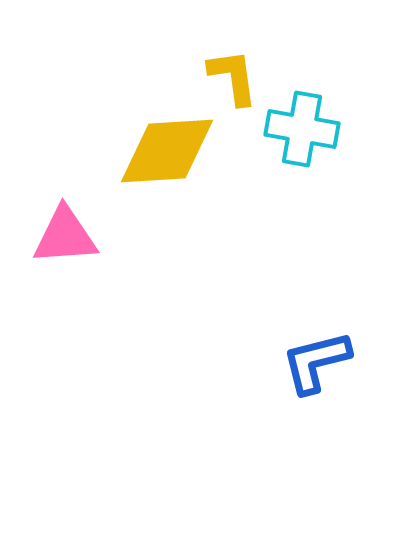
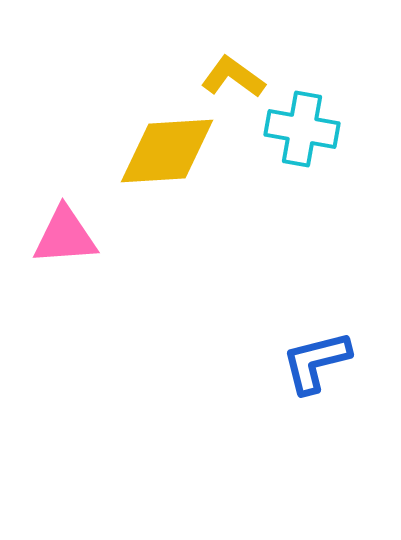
yellow L-shape: rotated 46 degrees counterclockwise
